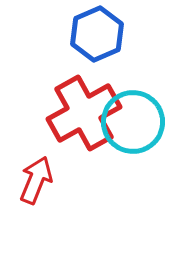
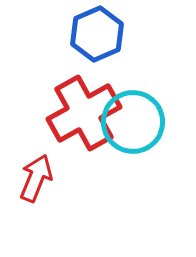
red arrow: moved 2 px up
